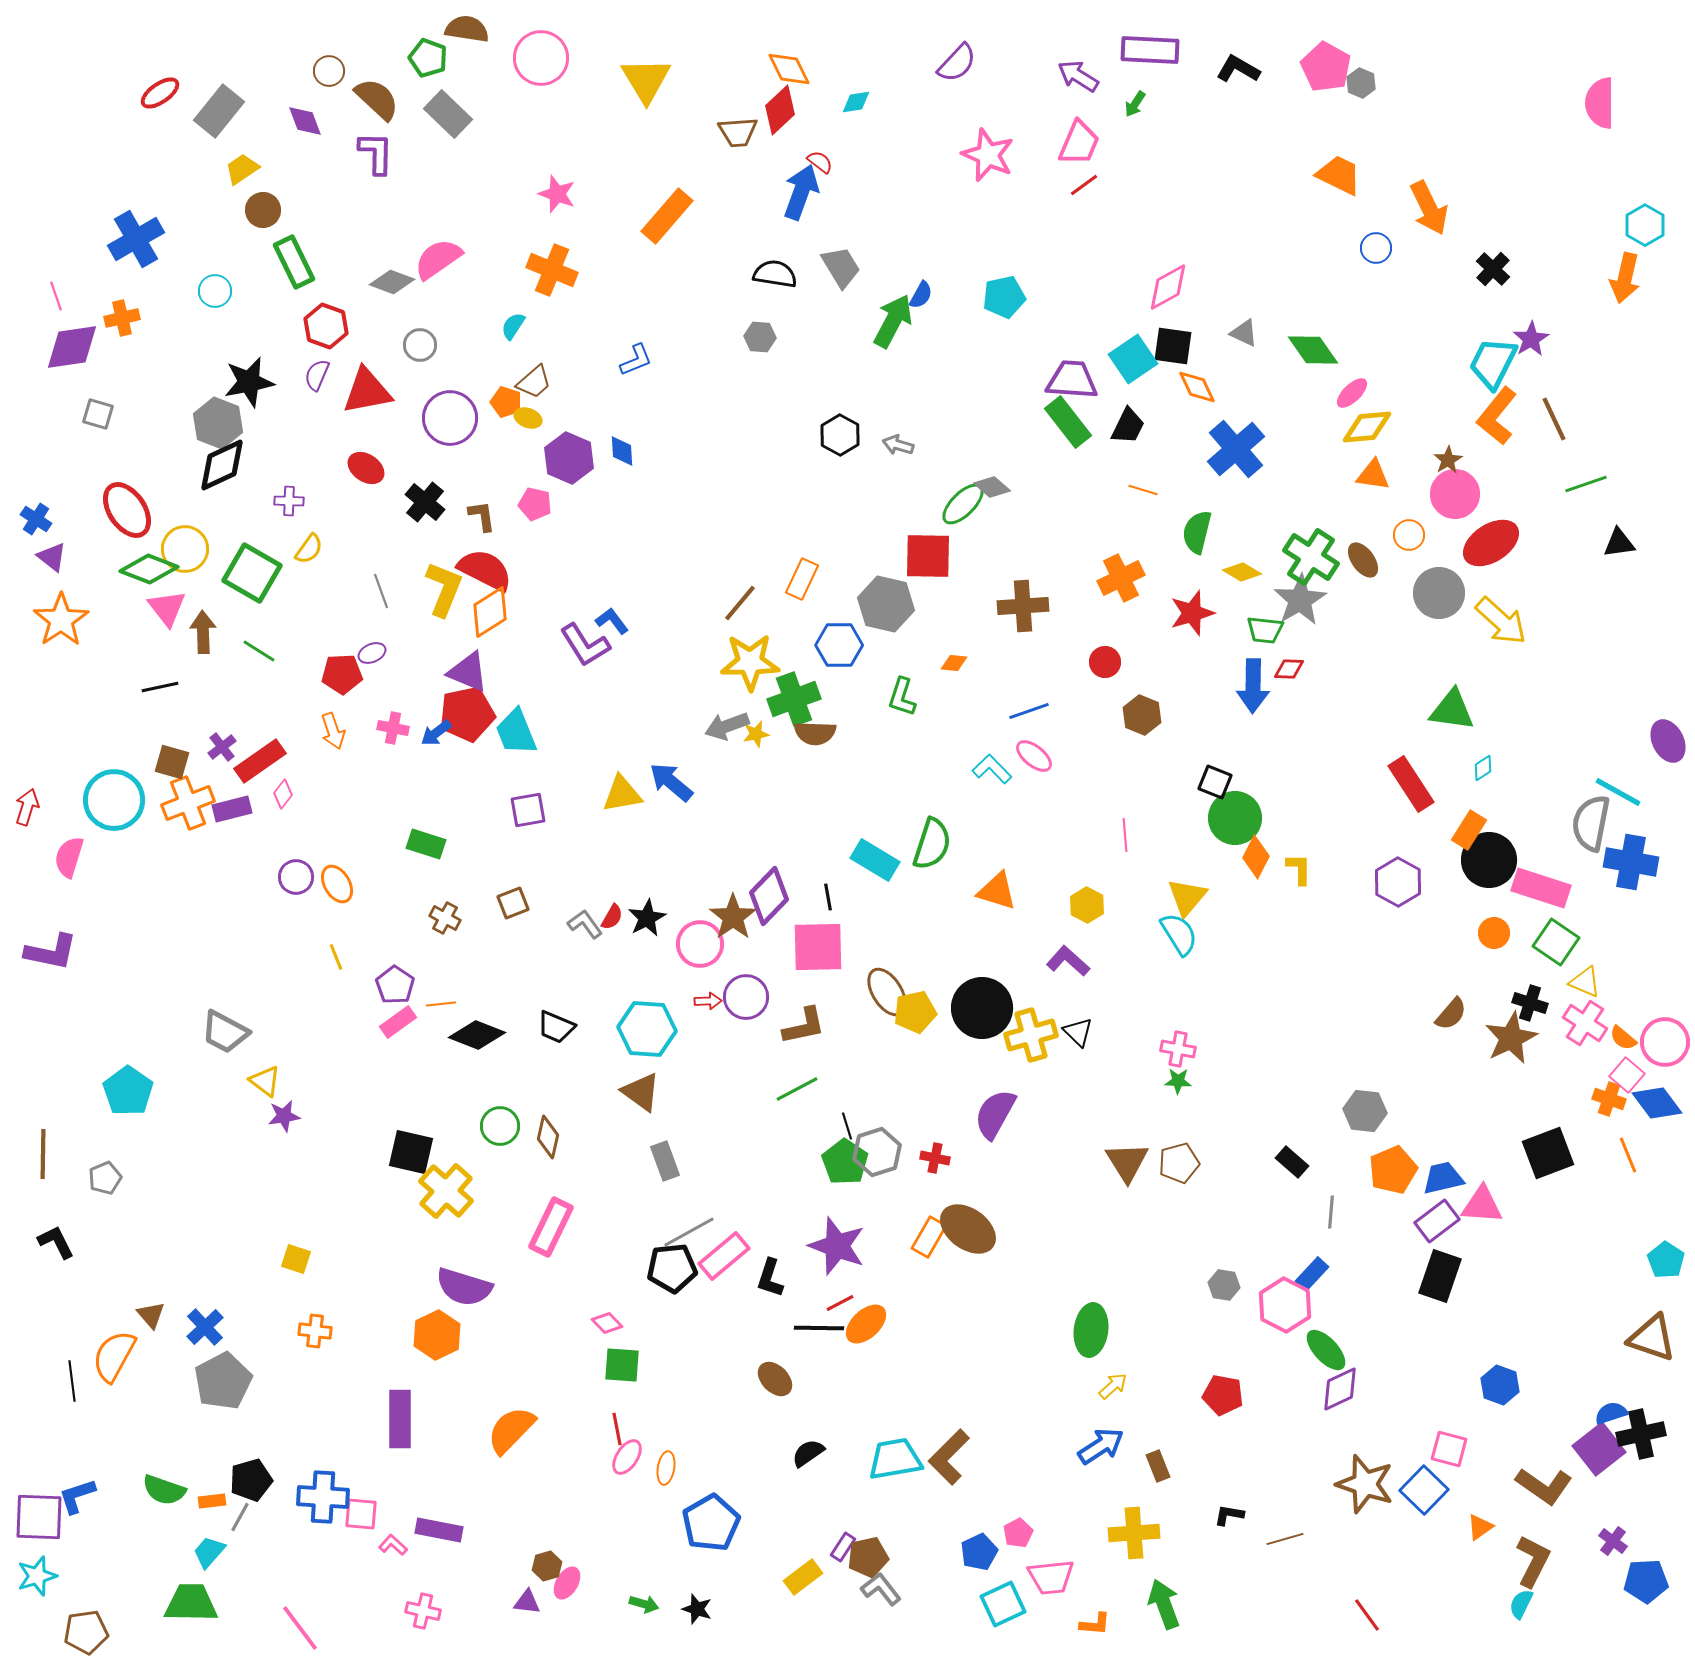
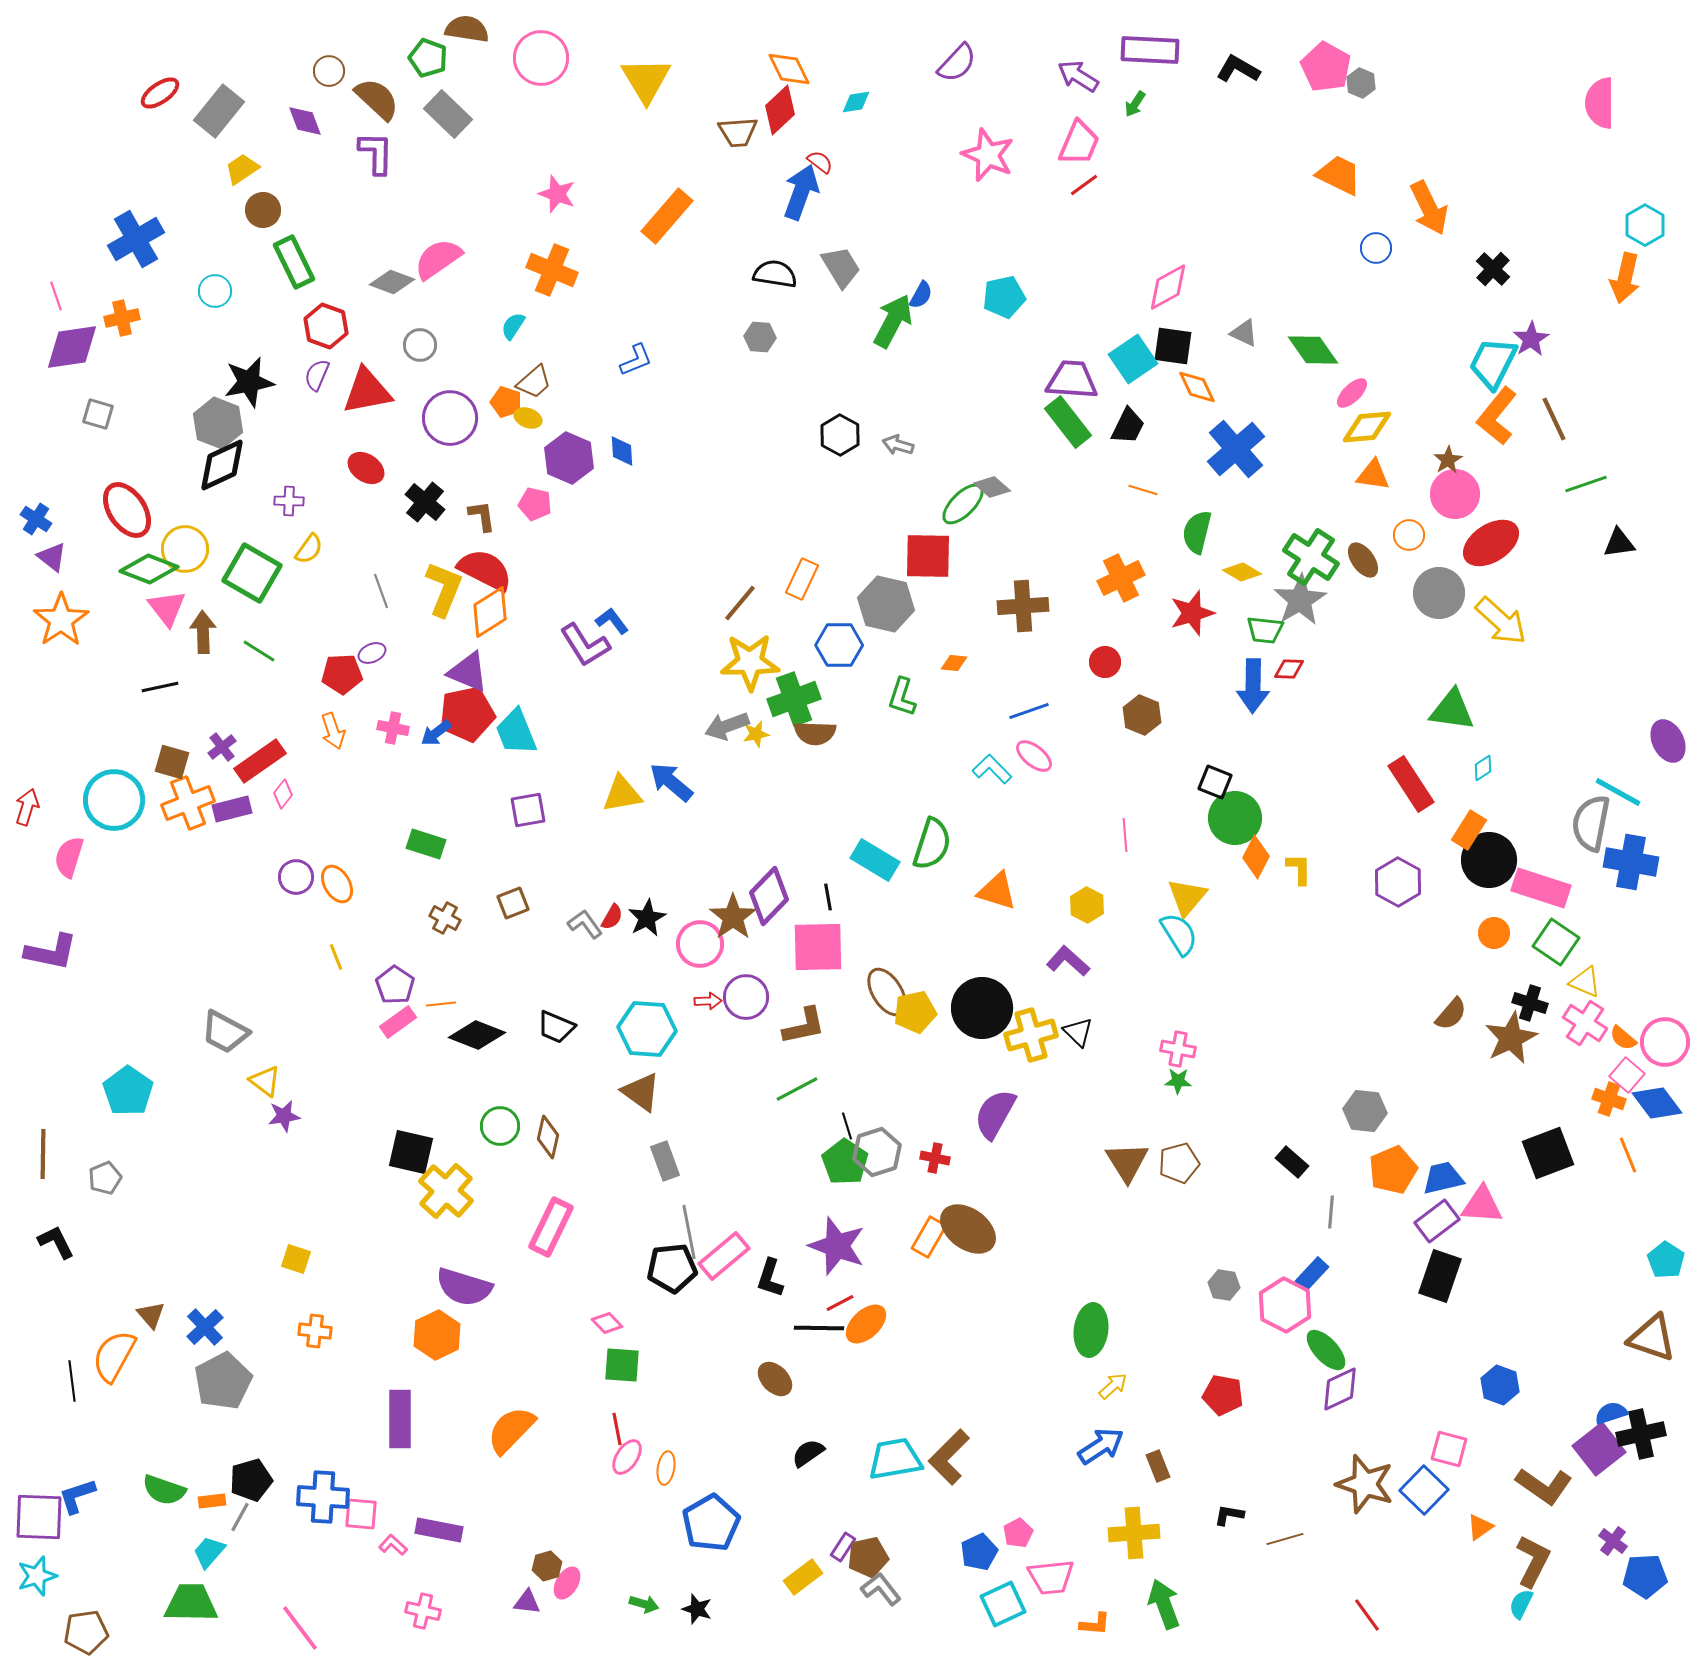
gray line at (689, 1232): rotated 72 degrees counterclockwise
blue pentagon at (1646, 1581): moved 1 px left, 5 px up
